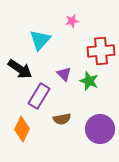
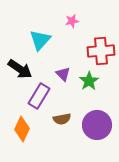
purple triangle: moved 1 px left
green star: rotated 18 degrees clockwise
purple circle: moved 3 px left, 4 px up
